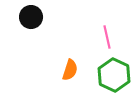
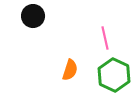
black circle: moved 2 px right, 1 px up
pink line: moved 2 px left, 1 px down
